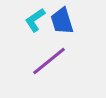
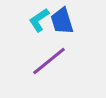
cyan L-shape: moved 4 px right
